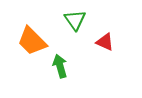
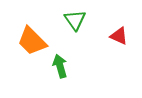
red triangle: moved 14 px right, 6 px up
